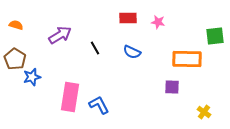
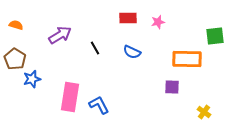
pink star: rotated 24 degrees counterclockwise
blue star: moved 2 px down
